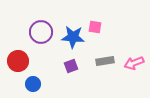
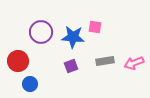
blue circle: moved 3 px left
